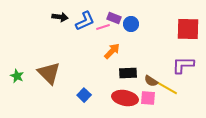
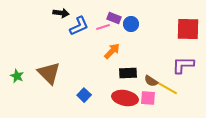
black arrow: moved 1 px right, 4 px up
blue L-shape: moved 6 px left, 5 px down
